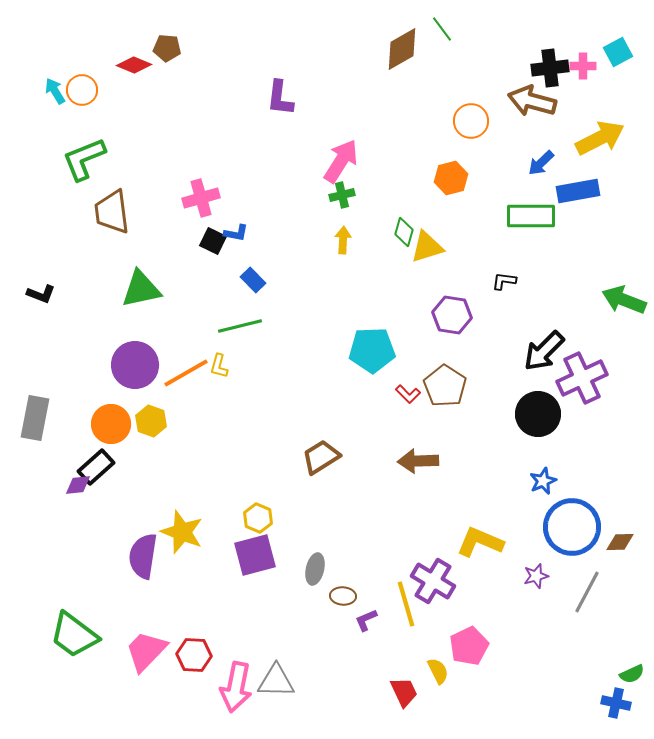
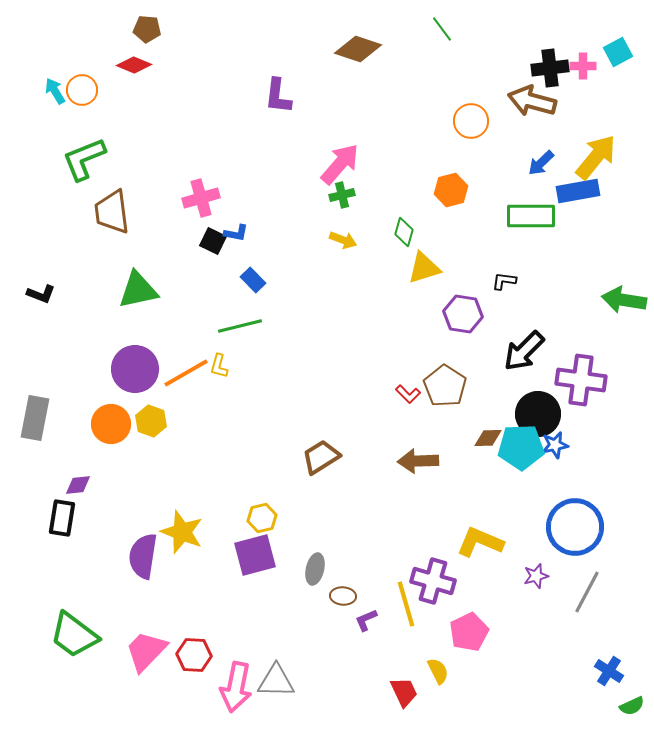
brown pentagon at (167, 48): moved 20 px left, 19 px up
brown diamond at (402, 49): moved 44 px left; rotated 48 degrees clockwise
purple L-shape at (280, 98): moved 2 px left, 2 px up
yellow arrow at (600, 138): moved 4 px left, 19 px down; rotated 24 degrees counterclockwise
pink arrow at (341, 161): moved 1 px left, 3 px down; rotated 9 degrees clockwise
orange hexagon at (451, 178): moved 12 px down
yellow arrow at (343, 240): rotated 108 degrees clockwise
yellow triangle at (427, 247): moved 3 px left, 21 px down
green triangle at (141, 289): moved 3 px left, 1 px down
green arrow at (624, 300): rotated 12 degrees counterclockwise
purple hexagon at (452, 315): moved 11 px right, 1 px up
cyan pentagon at (372, 350): moved 149 px right, 97 px down
black arrow at (544, 351): moved 20 px left
purple circle at (135, 365): moved 4 px down
purple cross at (582, 378): moved 1 px left, 2 px down; rotated 33 degrees clockwise
black rectangle at (96, 467): moved 34 px left, 51 px down; rotated 39 degrees counterclockwise
blue star at (543, 481): moved 12 px right, 36 px up; rotated 12 degrees clockwise
yellow hexagon at (258, 518): moved 4 px right; rotated 24 degrees clockwise
blue circle at (572, 527): moved 3 px right
brown diamond at (620, 542): moved 132 px left, 104 px up
purple cross at (433, 581): rotated 15 degrees counterclockwise
pink pentagon at (469, 646): moved 14 px up
green semicircle at (632, 674): moved 32 px down
blue cross at (616, 703): moved 7 px left, 32 px up; rotated 20 degrees clockwise
